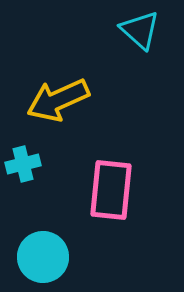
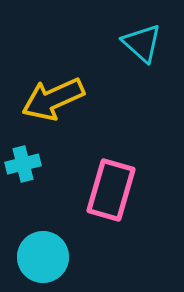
cyan triangle: moved 2 px right, 13 px down
yellow arrow: moved 5 px left, 1 px up
pink rectangle: rotated 10 degrees clockwise
